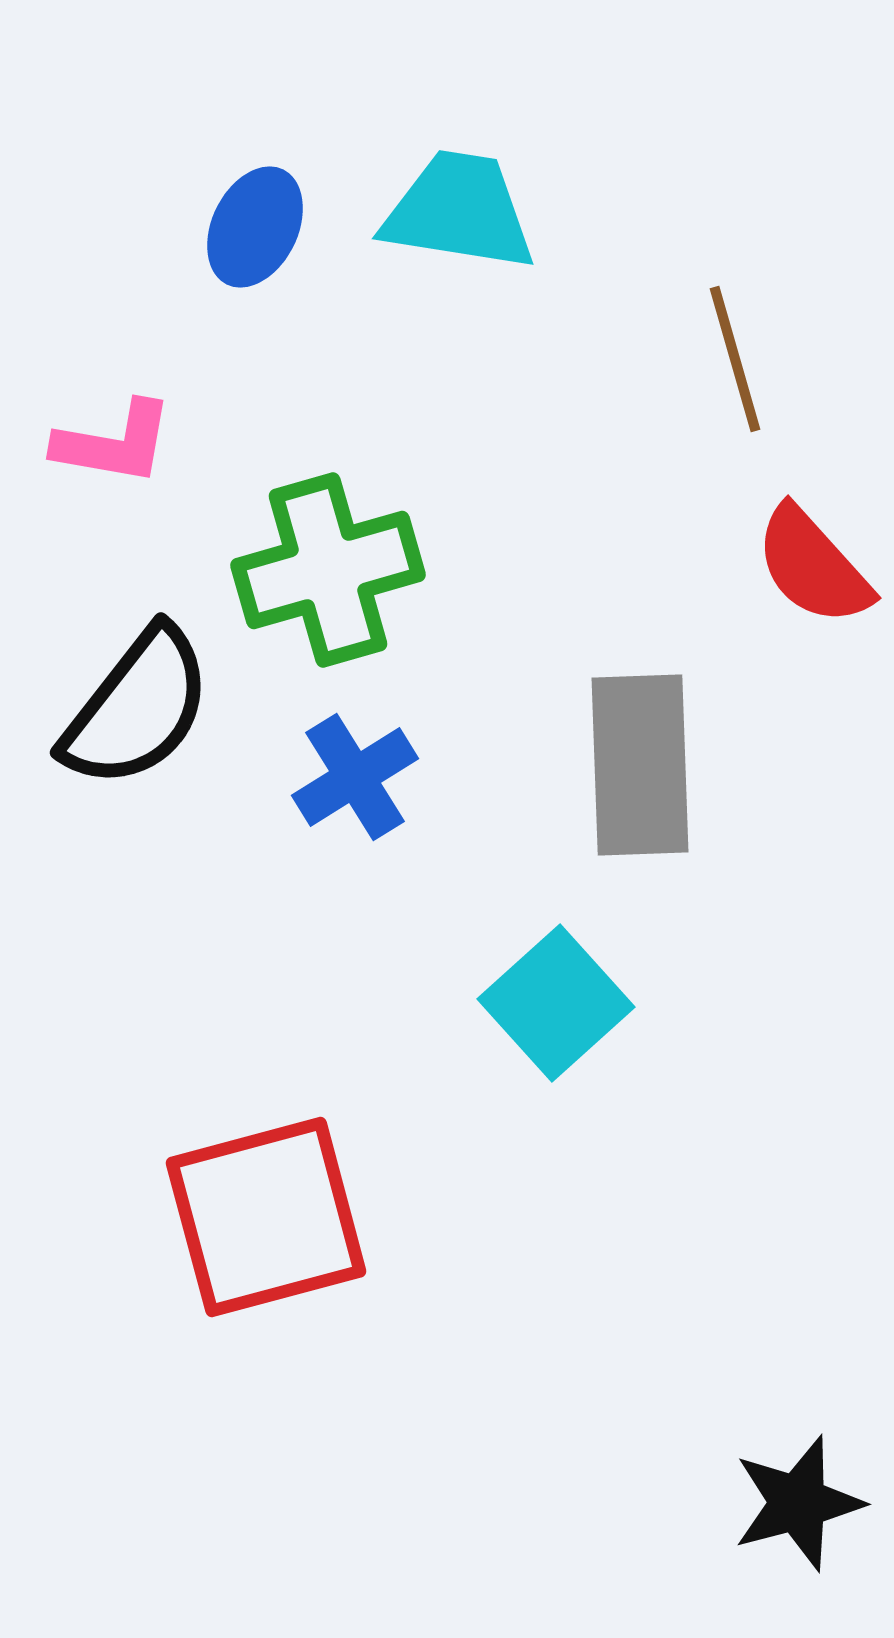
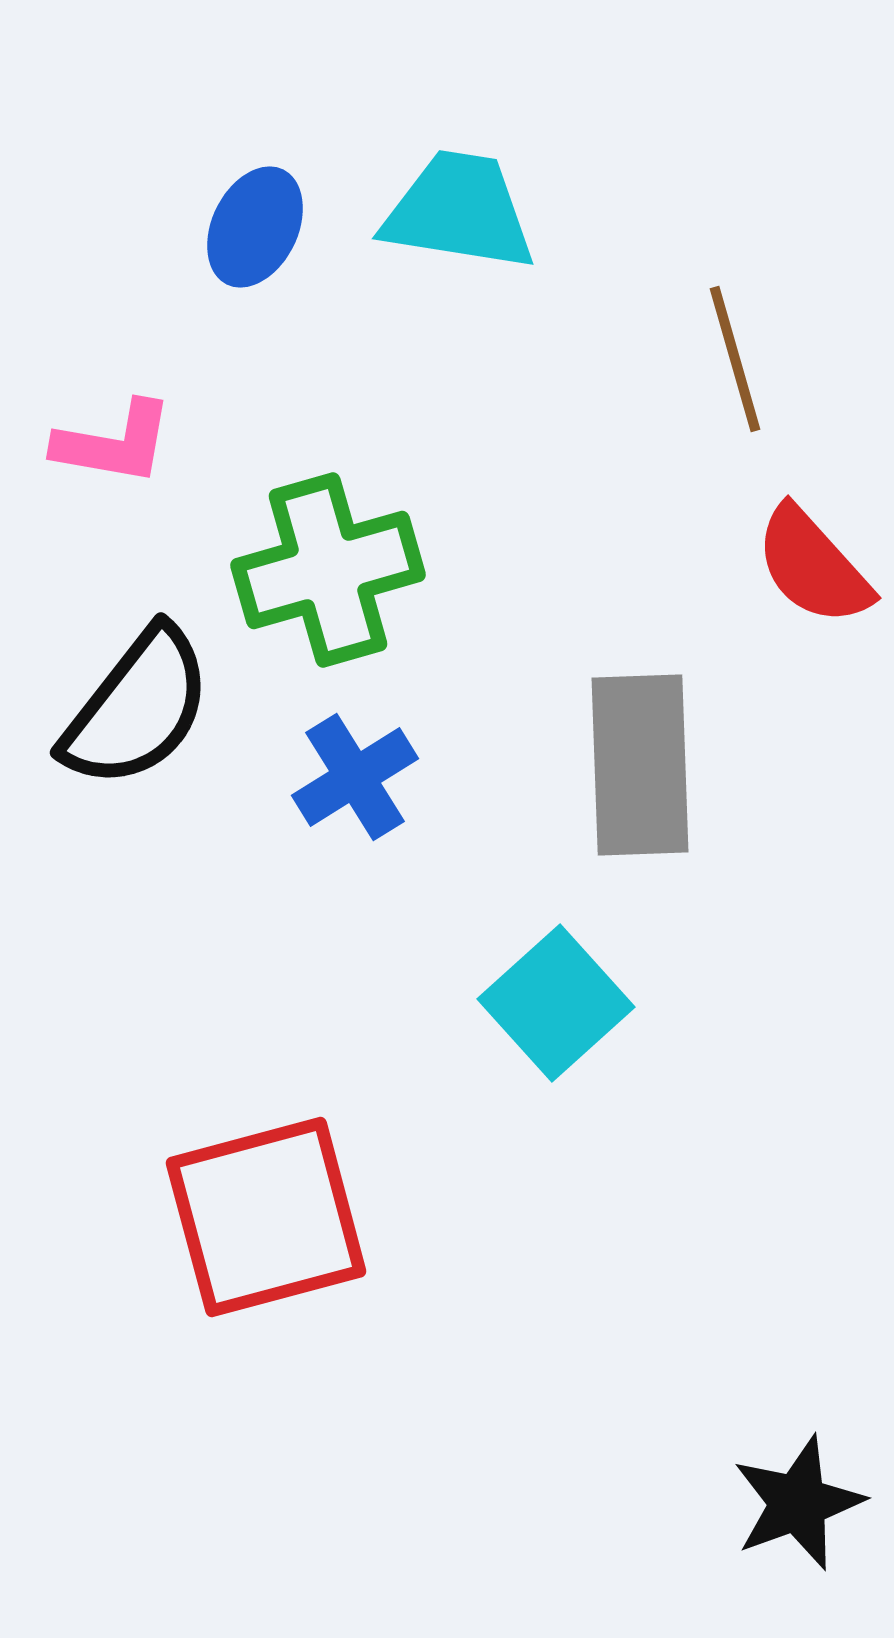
black star: rotated 5 degrees counterclockwise
